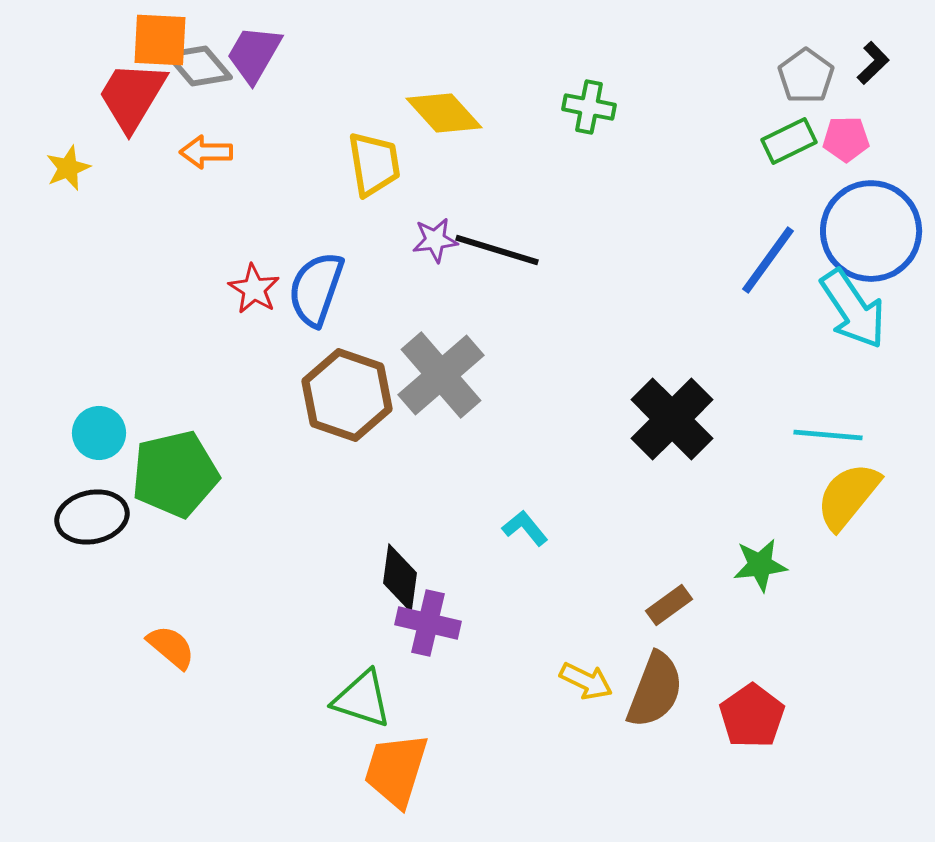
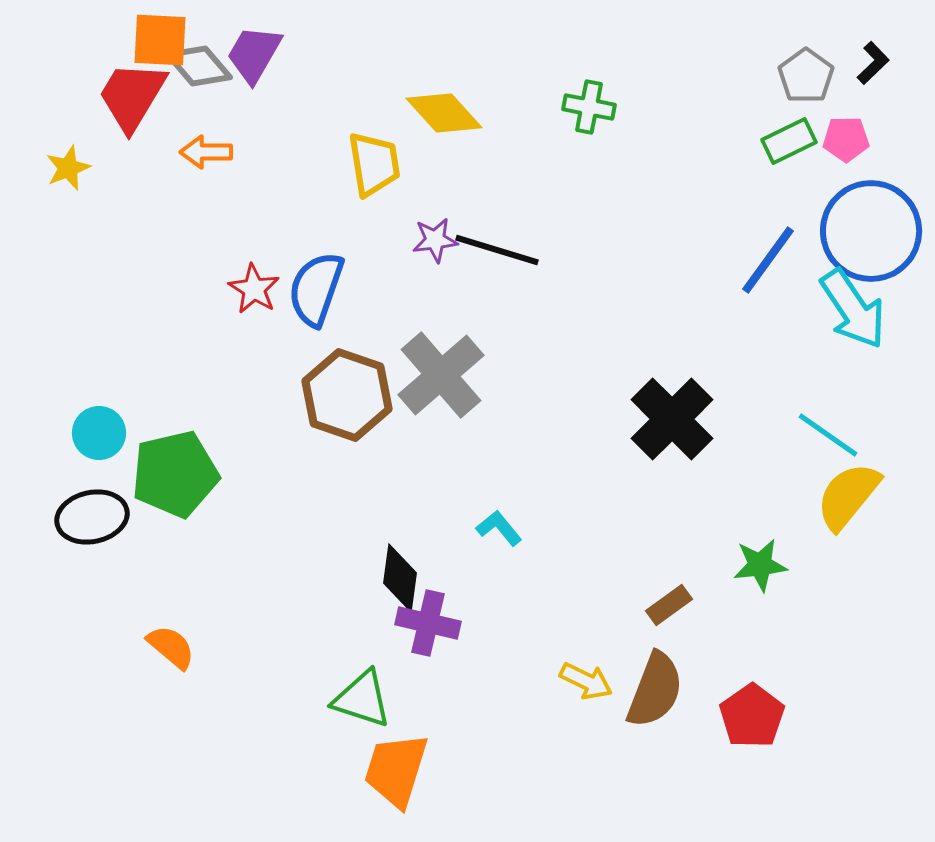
cyan line: rotated 30 degrees clockwise
cyan L-shape: moved 26 px left
